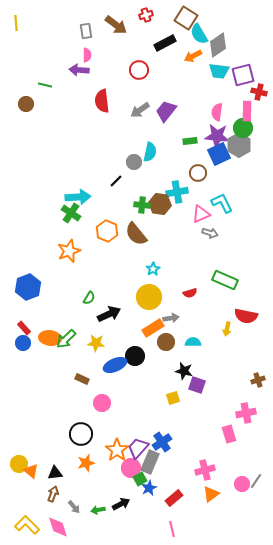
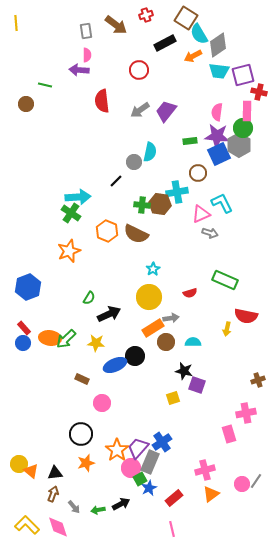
brown semicircle at (136, 234): rotated 25 degrees counterclockwise
